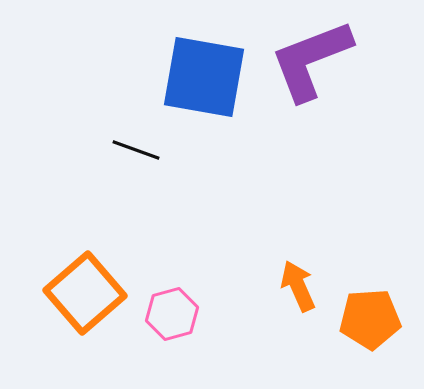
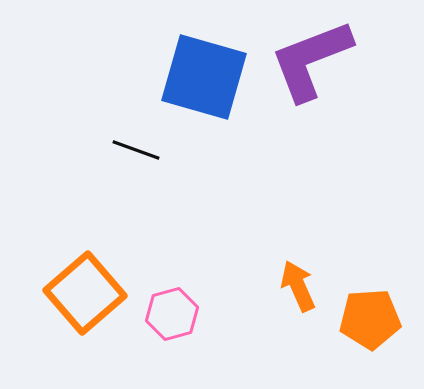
blue square: rotated 6 degrees clockwise
